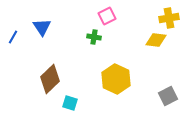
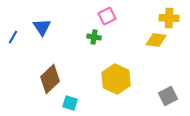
yellow cross: rotated 12 degrees clockwise
